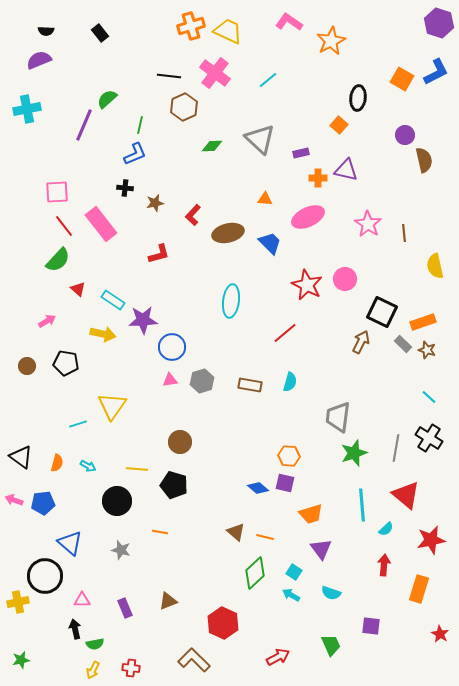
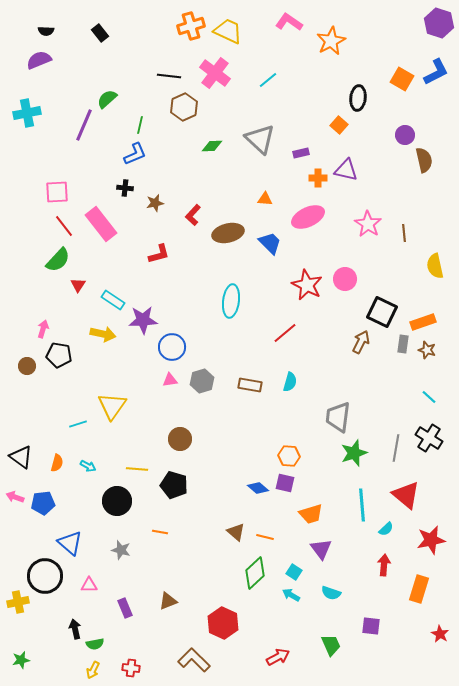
cyan cross at (27, 109): moved 4 px down
red triangle at (78, 289): moved 4 px up; rotated 21 degrees clockwise
pink arrow at (47, 321): moved 4 px left, 8 px down; rotated 42 degrees counterclockwise
gray rectangle at (403, 344): rotated 54 degrees clockwise
black pentagon at (66, 363): moved 7 px left, 8 px up
brown circle at (180, 442): moved 3 px up
pink arrow at (14, 500): moved 1 px right, 3 px up
pink triangle at (82, 600): moved 7 px right, 15 px up
